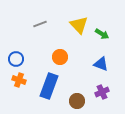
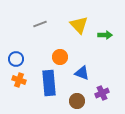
green arrow: moved 3 px right, 1 px down; rotated 32 degrees counterclockwise
blue triangle: moved 19 px left, 9 px down
blue rectangle: moved 3 px up; rotated 25 degrees counterclockwise
purple cross: moved 1 px down
